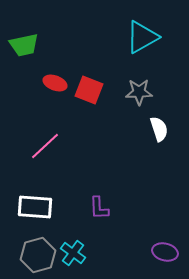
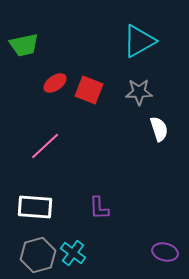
cyan triangle: moved 3 px left, 4 px down
red ellipse: rotated 55 degrees counterclockwise
